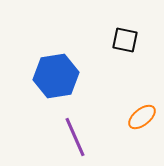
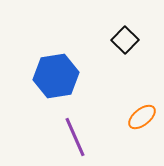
black square: rotated 32 degrees clockwise
